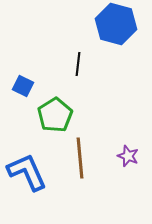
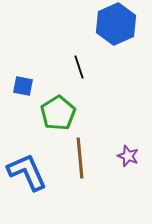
blue hexagon: rotated 21 degrees clockwise
black line: moved 1 px right, 3 px down; rotated 25 degrees counterclockwise
blue square: rotated 15 degrees counterclockwise
green pentagon: moved 3 px right, 2 px up
